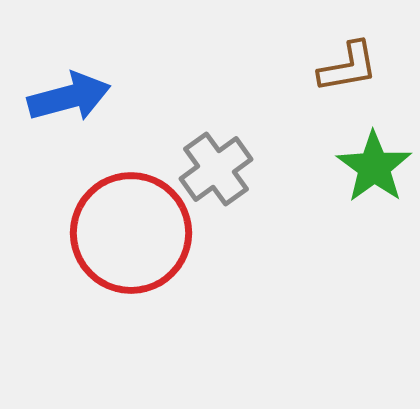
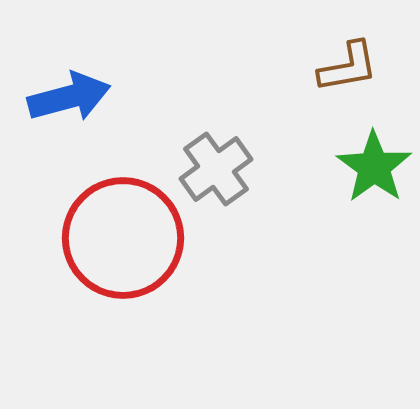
red circle: moved 8 px left, 5 px down
